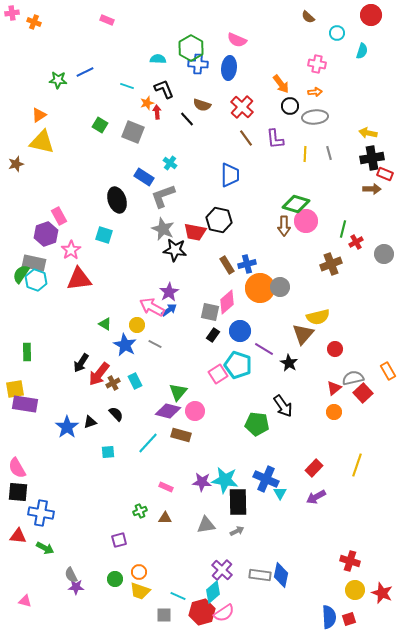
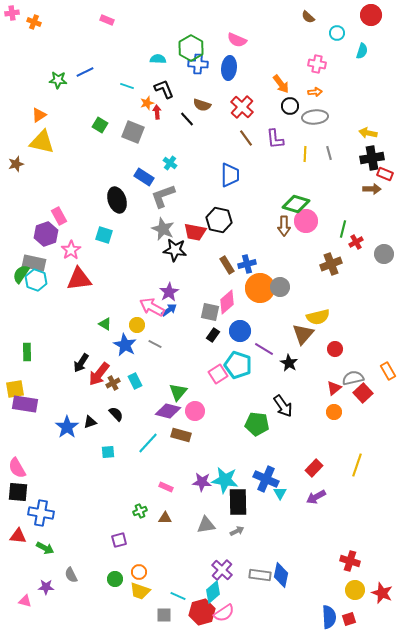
purple star at (76, 587): moved 30 px left
